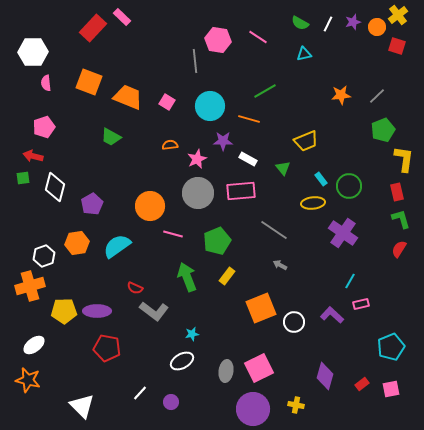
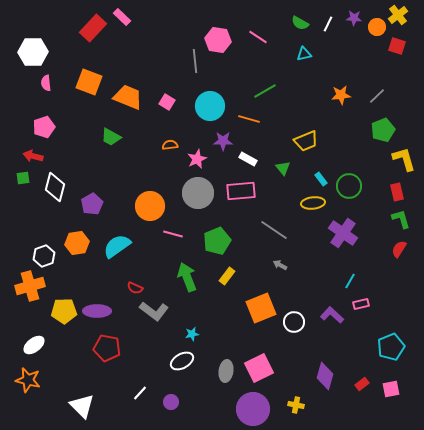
purple star at (353, 22): moved 1 px right, 4 px up; rotated 21 degrees clockwise
yellow L-shape at (404, 159): rotated 24 degrees counterclockwise
